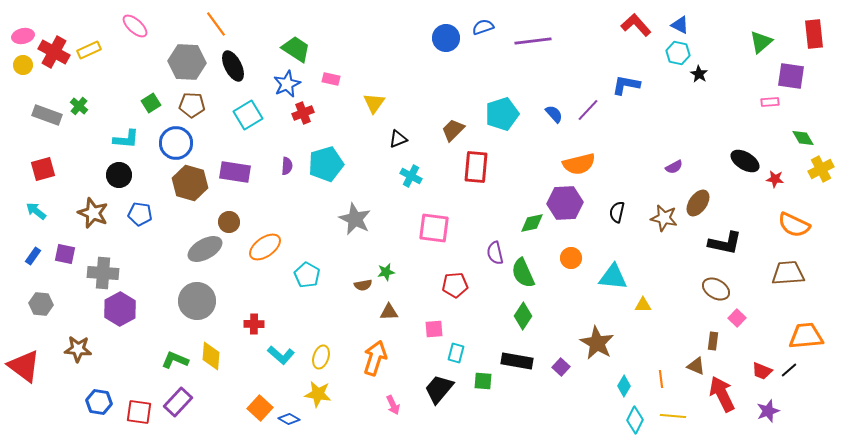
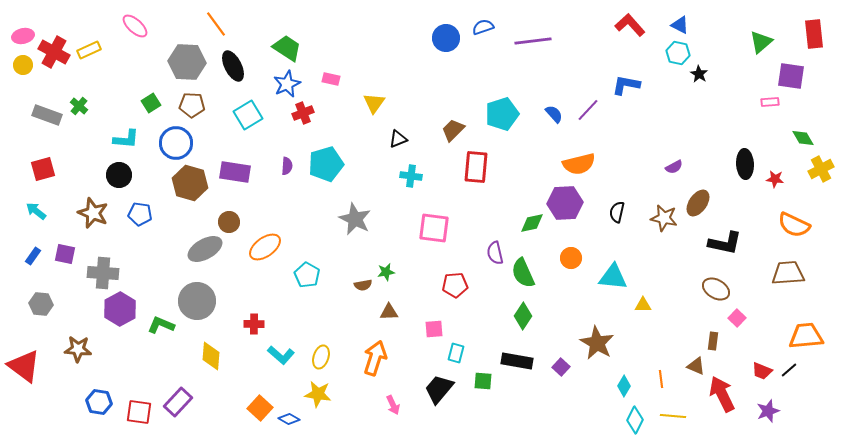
red L-shape at (636, 25): moved 6 px left
green trapezoid at (296, 49): moved 9 px left, 1 px up
black ellipse at (745, 161): moved 3 px down; rotated 56 degrees clockwise
cyan cross at (411, 176): rotated 20 degrees counterclockwise
green L-shape at (175, 360): moved 14 px left, 35 px up
